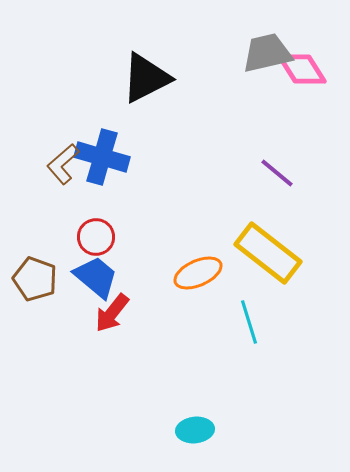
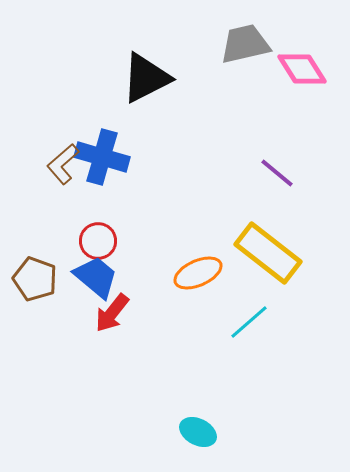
gray trapezoid: moved 22 px left, 9 px up
red circle: moved 2 px right, 4 px down
cyan line: rotated 66 degrees clockwise
cyan ellipse: moved 3 px right, 2 px down; rotated 33 degrees clockwise
